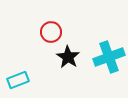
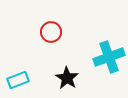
black star: moved 1 px left, 21 px down
